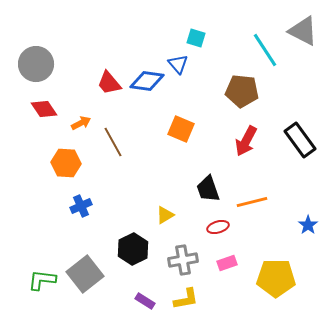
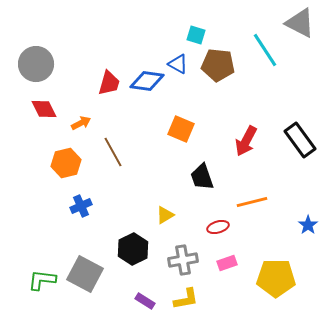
gray triangle: moved 3 px left, 8 px up
cyan square: moved 3 px up
blue triangle: rotated 20 degrees counterclockwise
red trapezoid: rotated 124 degrees counterclockwise
brown pentagon: moved 24 px left, 26 px up
red diamond: rotated 8 degrees clockwise
brown line: moved 10 px down
orange hexagon: rotated 16 degrees counterclockwise
black trapezoid: moved 6 px left, 12 px up
gray square: rotated 24 degrees counterclockwise
